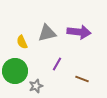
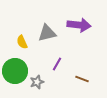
purple arrow: moved 7 px up
gray star: moved 1 px right, 4 px up
